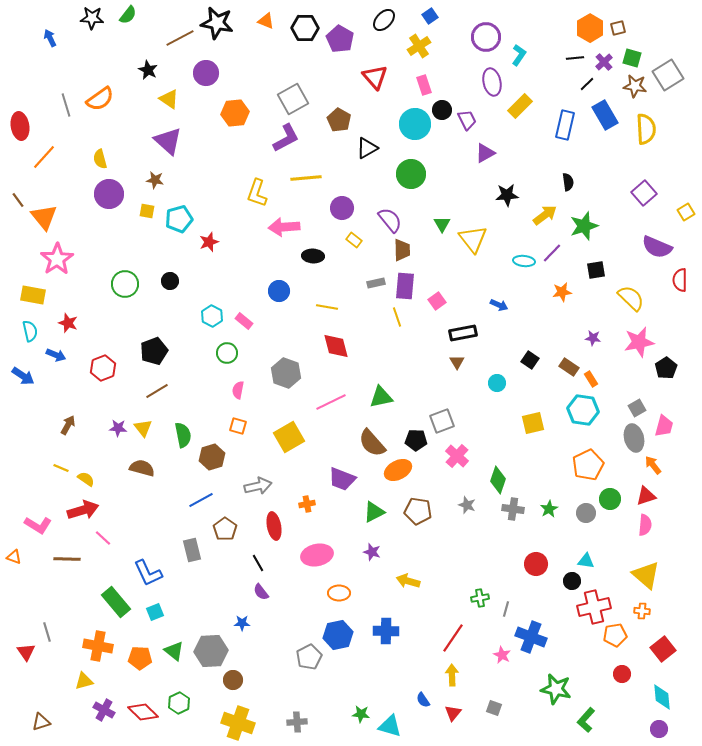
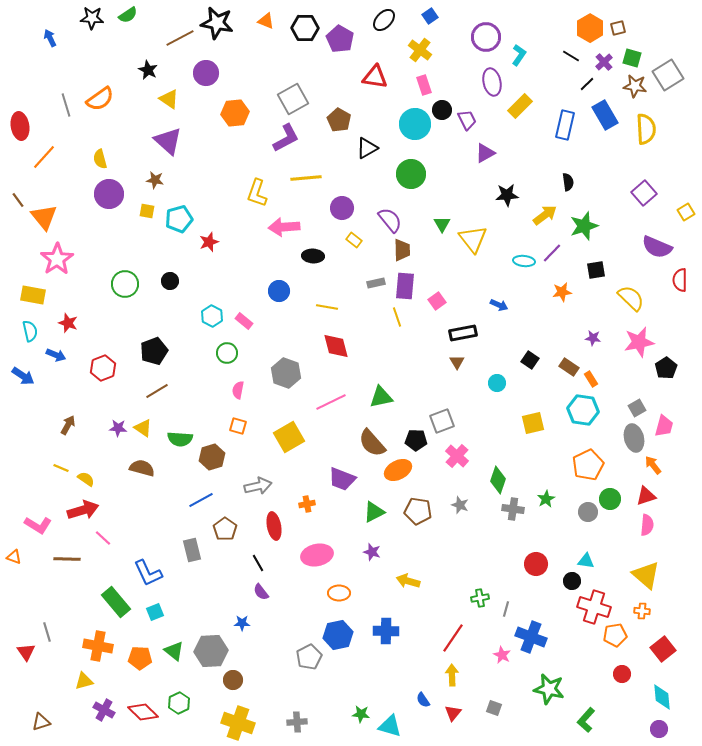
green semicircle at (128, 15): rotated 18 degrees clockwise
yellow cross at (419, 46): moved 1 px right, 4 px down; rotated 20 degrees counterclockwise
black line at (575, 58): moved 4 px left, 2 px up; rotated 36 degrees clockwise
red triangle at (375, 77): rotated 40 degrees counterclockwise
yellow triangle at (143, 428): rotated 18 degrees counterclockwise
green semicircle at (183, 435): moved 3 px left, 4 px down; rotated 105 degrees clockwise
gray star at (467, 505): moved 7 px left
green star at (549, 509): moved 3 px left, 10 px up
gray circle at (586, 513): moved 2 px right, 1 px up
pink semicircle at (645, 525): moved 2 px right
red cross at (594, 607): rotated 32 degrees clockwise
green star at (556, 689): moved 7 px left
